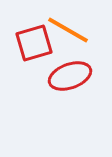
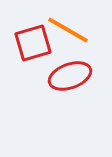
red square: moved 1 px left
